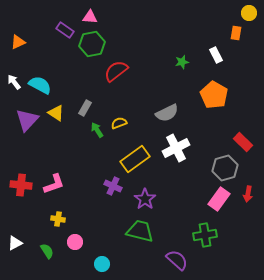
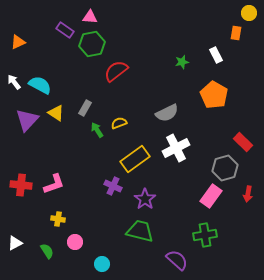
pink rectangle: moved 8 px left, 3 px up
